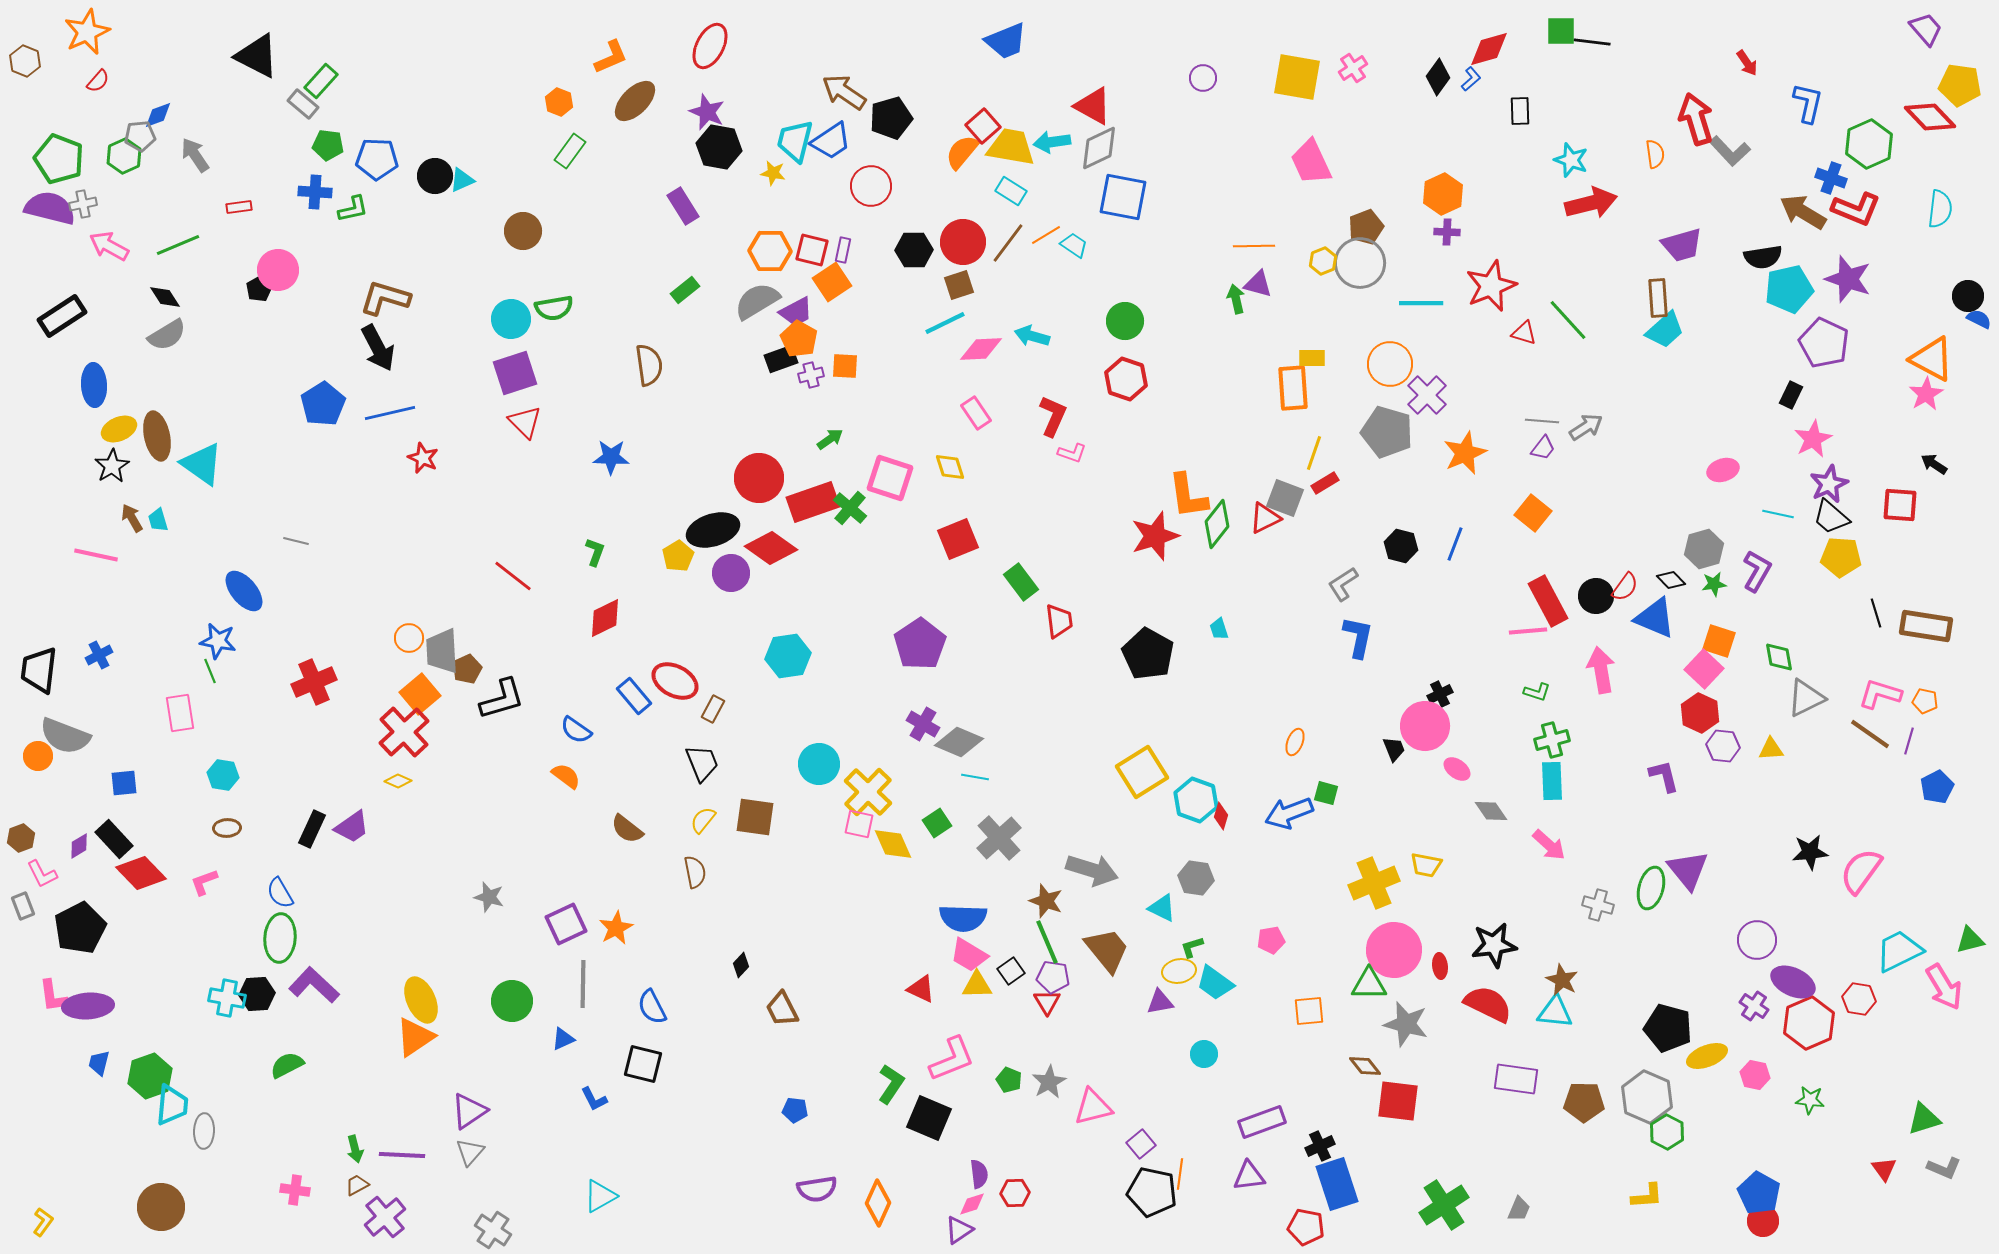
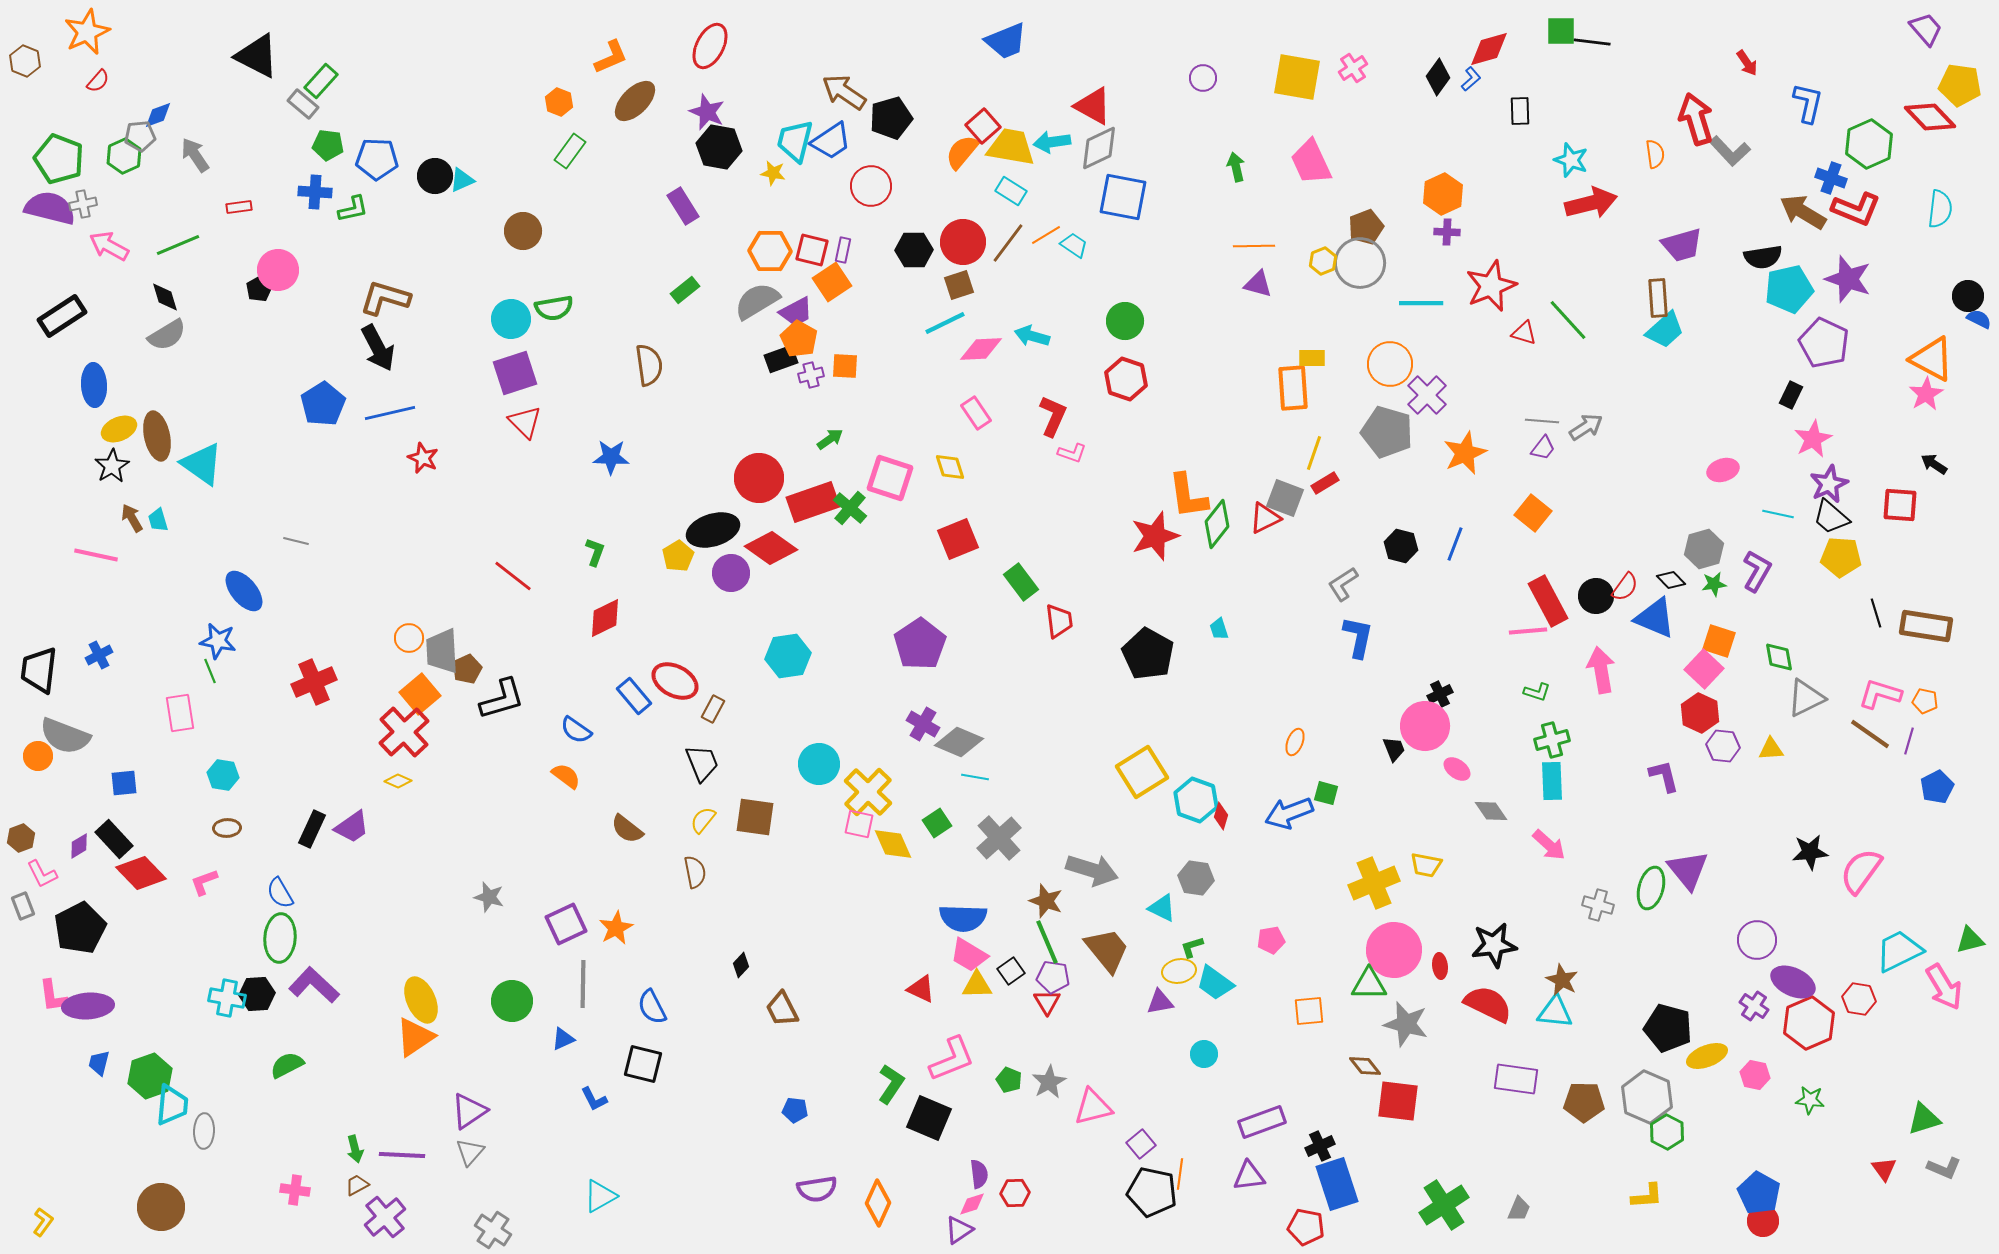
black diamond at (165, 297): rotated 16 degrees clockwise
green arrow at (1236, 299): moved 132 px up
